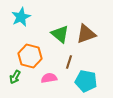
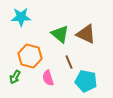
cyan star: rotated 24 degrees clockwise
brown triangle: rotated 45 degrees clockwise
brown line: rotated 40 degrees counterclockwise
pink semicircle: moved 1 px left; rotated 98 degrees counterclockwise
